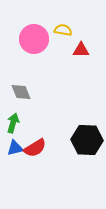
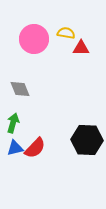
yellow semicircle: moved 3 px right, 3 px down
red triangle: moved 2 px up
gray diamond: moved 1 px left, 3 px up
red semicircle: rotated 15 degrees counterclockwise
